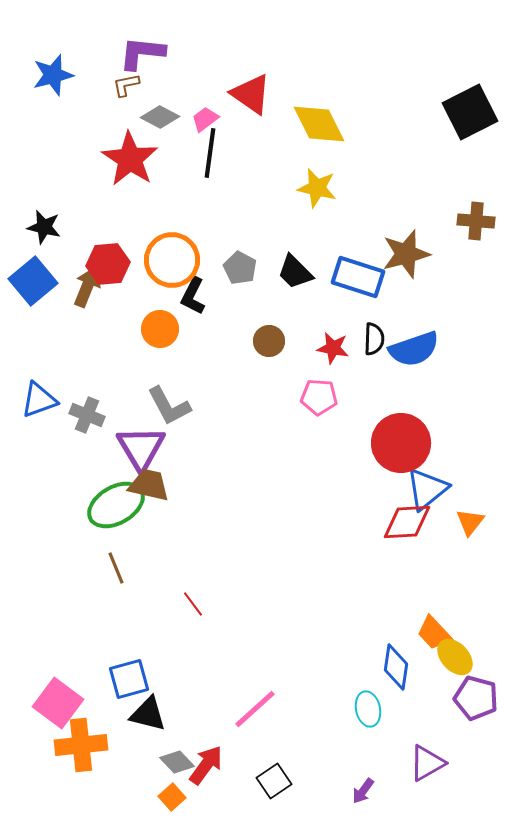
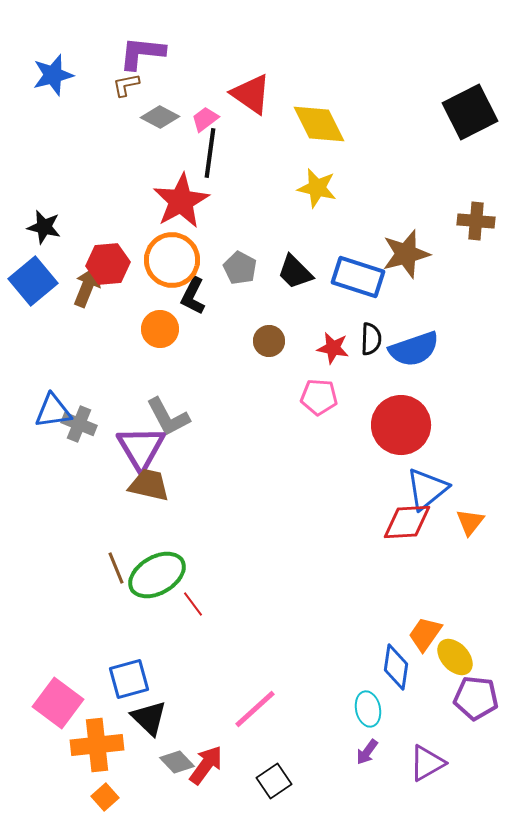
red star at (130, 159): moved 51 px right, 42 px down; rotated 10 degrees clockwise
black semicircle at (374, 339): moved 3 px left
blue triangle at (39, 400): moved 14 px right, 11 px down; rotated 12 degrees clockwise
gray L-shape at (169, 406): moved 1 px left, 11 px down
gray cross at (87, 415): moved 8 px left, 9 px down
red circle at (401, 443): moved 18 px up
green ellipse at (116, 505): moved 41 px right, 70 px down
orange trapezoid at (434, 633): moved 9 px left, 1 px down; rotated 78 degrees clockwise
purple pentagon at (476, 698): rotated 9 degrees counterclockwise
black triangle at (148, 714): moved 1 px right, 4 px down; rotated 30 degrees clockwise
orange cross at (81, 745): moved 16 px right
purple arrow at (363, 791): moved 4 px right, 39 px up
orange square at (172, 797): moved 67 px left
